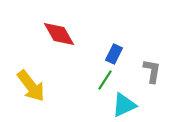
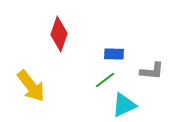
red diamond: rotated 48 degrees clockwise
blue rectangle: rotated 66 degrees clockwise
gray L-shape: rotated 85 degrees clockwise
green line: rotated 20 degrees clockwise
